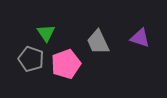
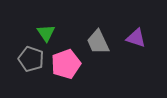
purple triangle: moved 4 px left
